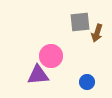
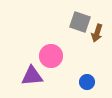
gray square: rotated 25 degrees clockwise
purple triangle: moved 6 px left, 1 px down
